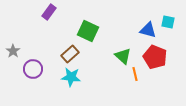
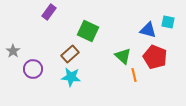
orange line: moved 1 px left, 1 px down
